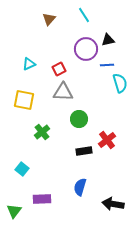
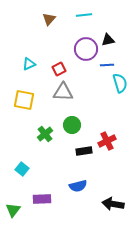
cyan line: rotated 63 degrees counterclockwise
green circle: moved 7 px left, 6 px down
green cross: moved 3 px right, 2 px down
red cross: moved 1 px down; rotated 12 degrees clockwise
blue semicircle: moved 2 px left, 1 px up; rotated 120 degrees counterclockwise
green triangle: moved 1 px left, 1 px up
